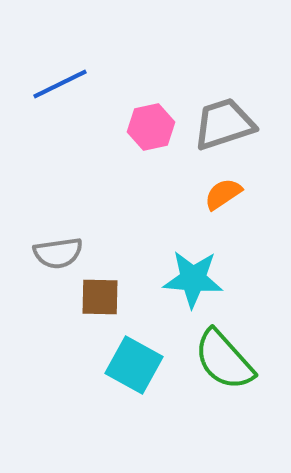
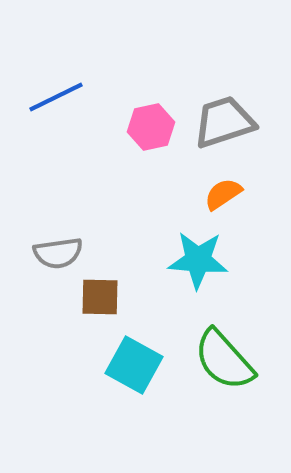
blue line: moved 4 px left, 13 px down
gray trapezoid: moved 2 px up
cyan star: moved 5 px right, 19 px up
